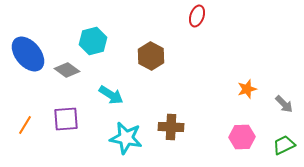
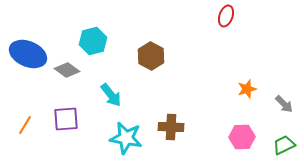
red ellipse: moved 29 px right
blue ellipse: rotated 27 degrees counterclockwise
cyan arrow: rotated 20 degrees clockwise
